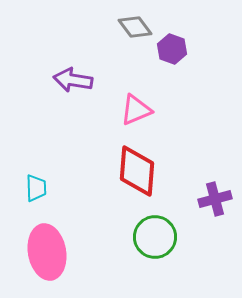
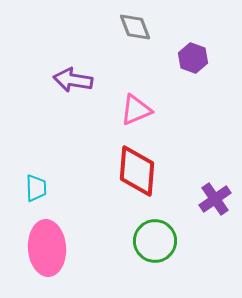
gray diamond: rotated 16 degrees clockwise
purple hexagon: moved 21 px right, 9 px down
purple cross: rotated 20 degrees counterclockwise
green circle: moved 4 px down
pink ellipse: moved 4 px up; rotated 6 degrees clockwise
